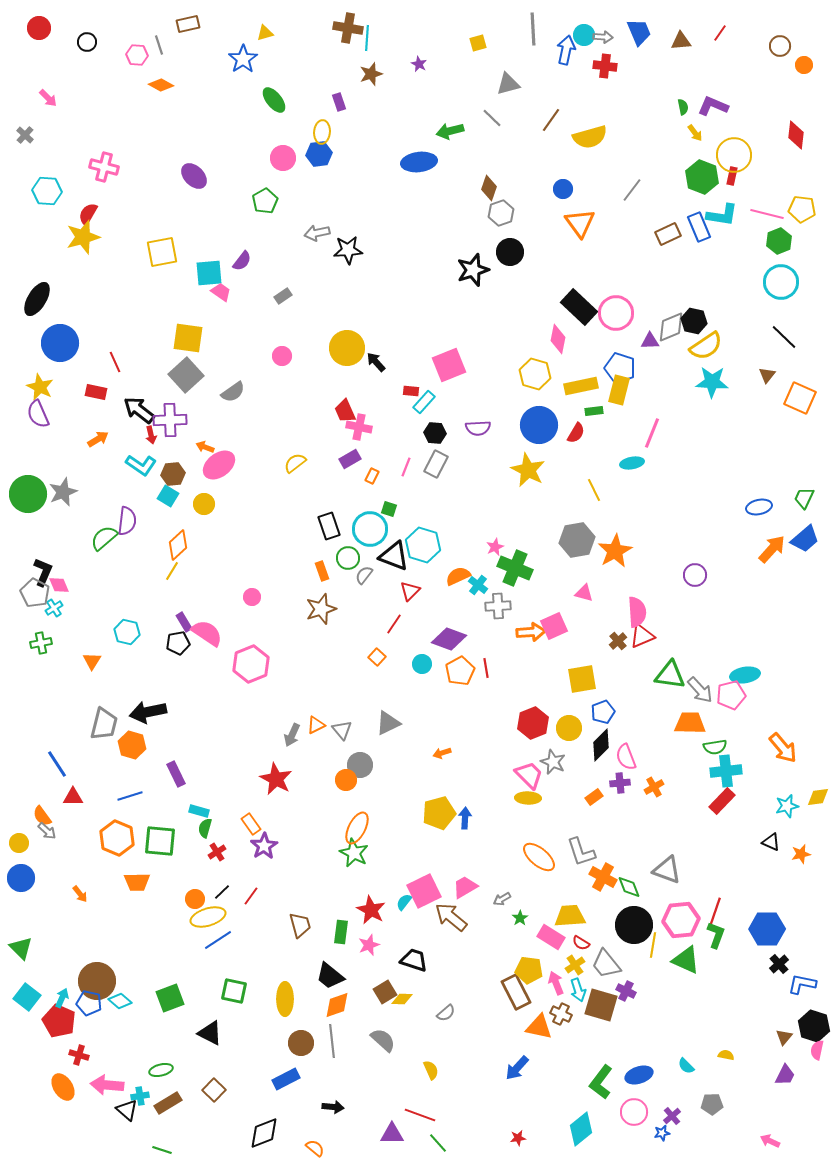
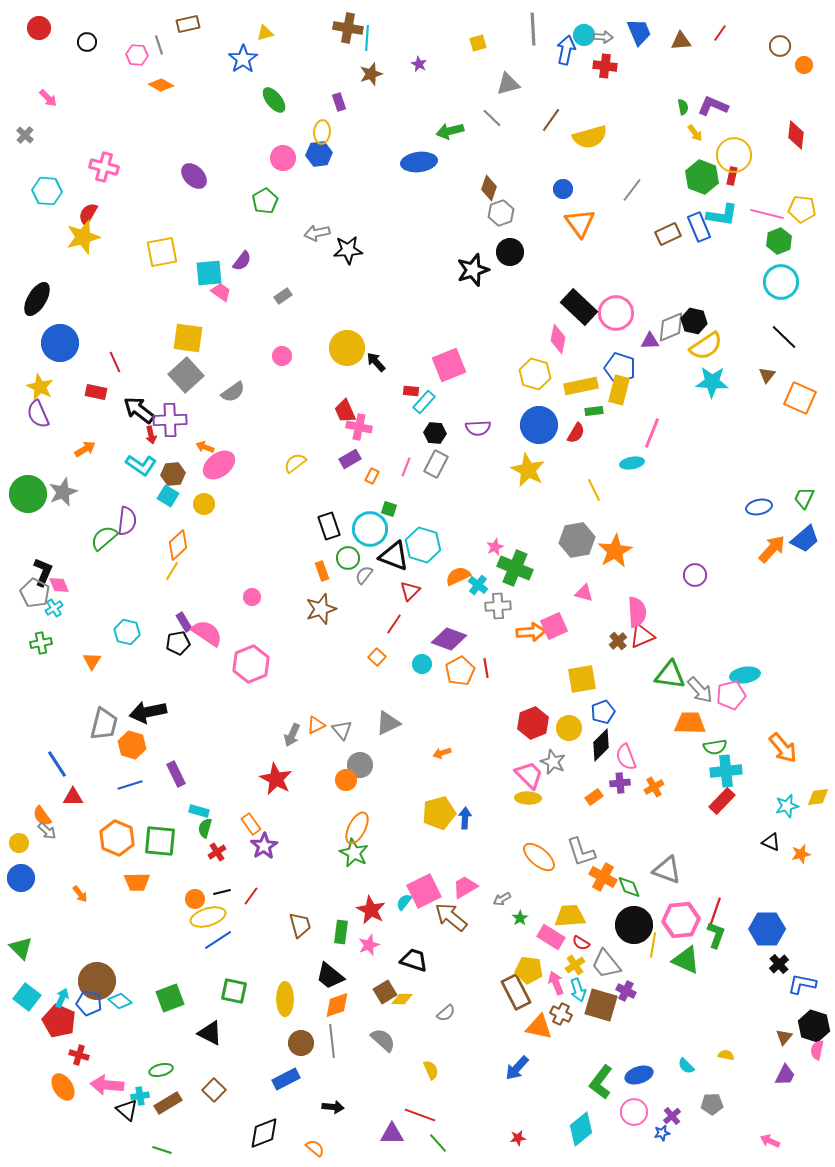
orange arrow at (98, 439): moved 13 px left, 10 px down
blue line at (130, 796): moved 11 px up
black line at (222, 892): rotated 30 degrees clockwise
